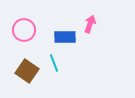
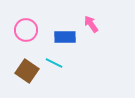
pink arrow: moved 1 px right; rotated 54 degrees counterclockwise
pink circle: moved 2 px right
cyan line: rotated 42 degrees counterclockwise
